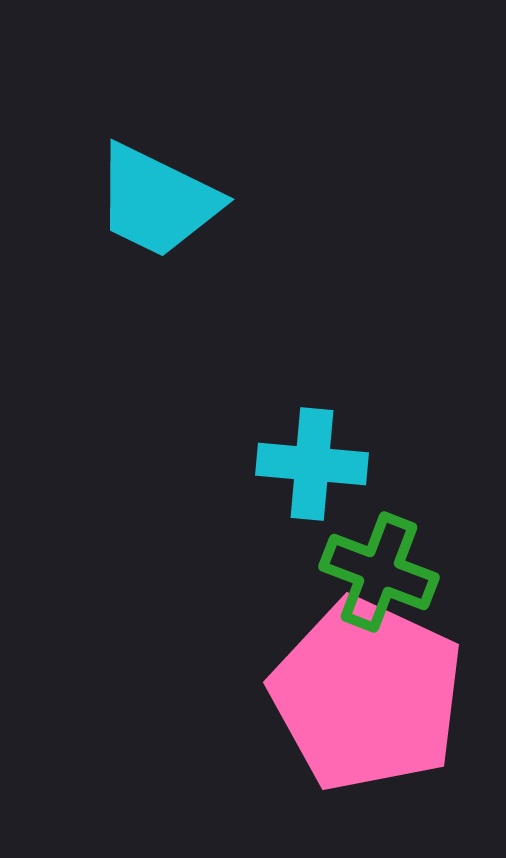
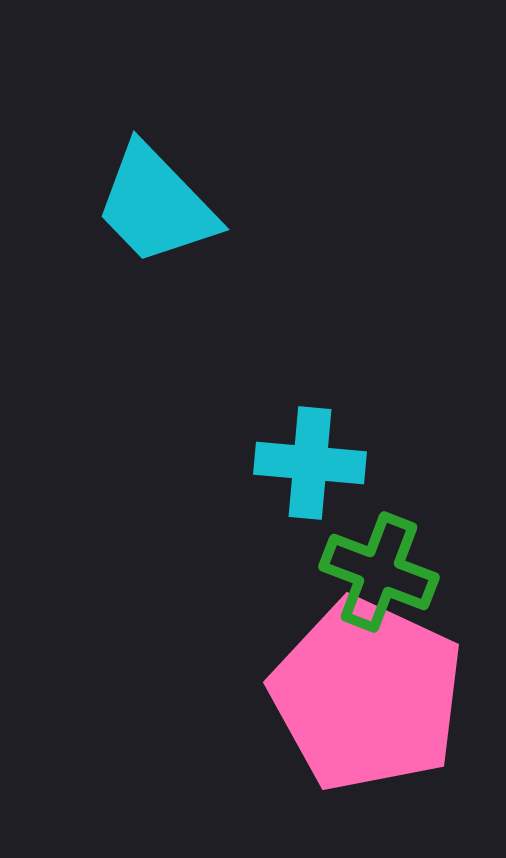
cyan trapezoid: moved 1 px left, 4 px down; rotated 20 degrees clockwise
cyan cross: moved 2 px left, 1 px up
